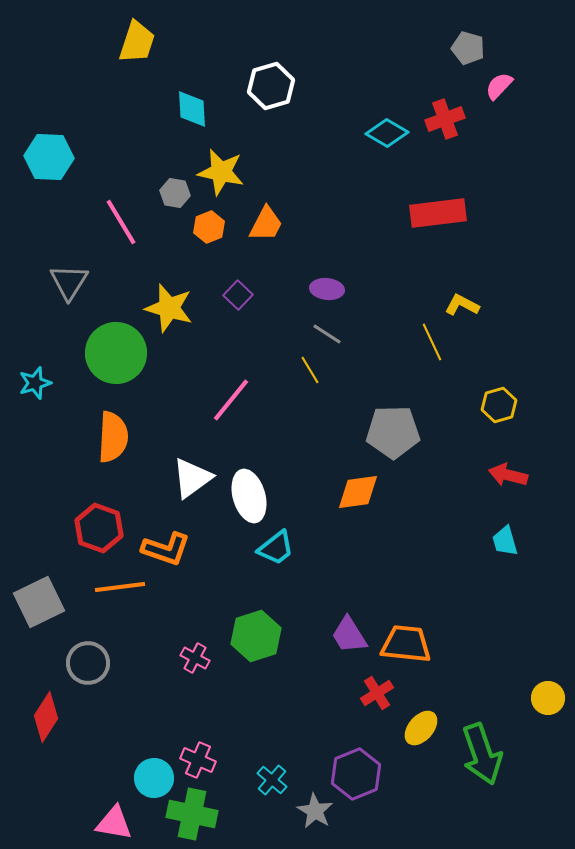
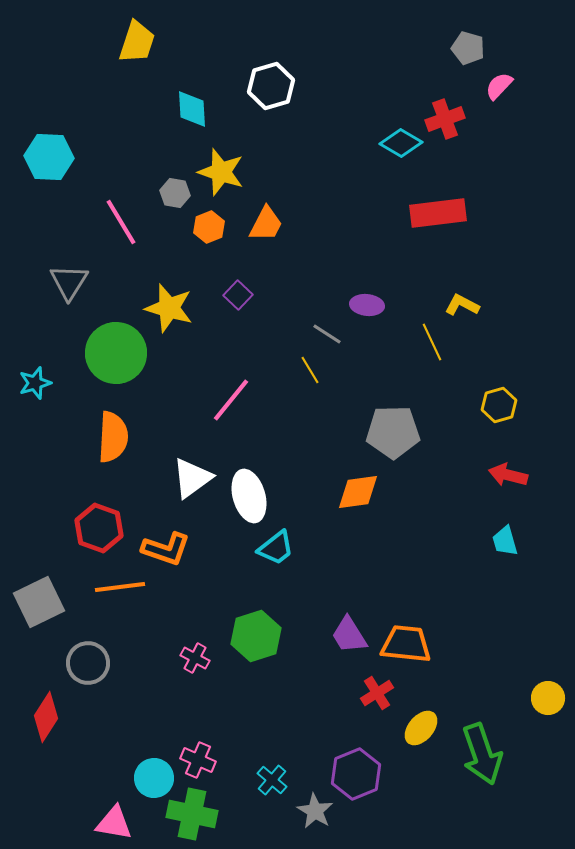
cyan diamond at (387, 133): moved 14 px right, 10 px down
yellow star at (221, 172): rotated 6 degrees clockwise
purple ellipse at (327, 289): moved 40 px right, 16 px down
